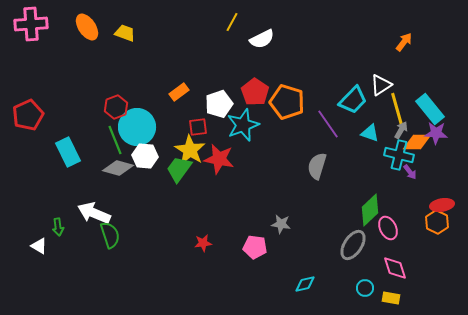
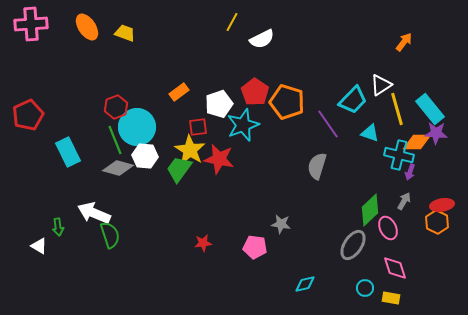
gray arrow at (401, 130): moved 3 px right, 71 px down
purple arrow at (410, 172): rotated 56 degrees clockwise
